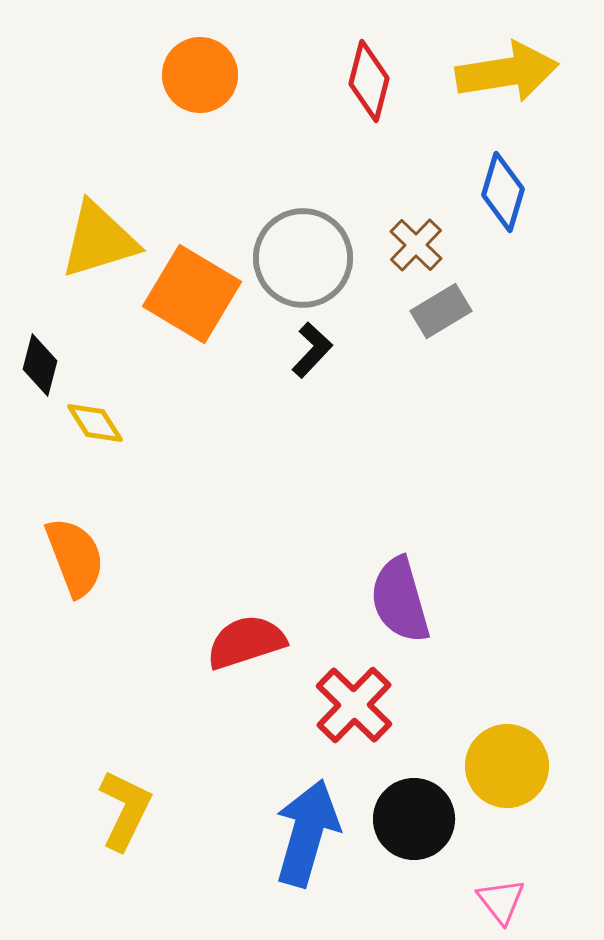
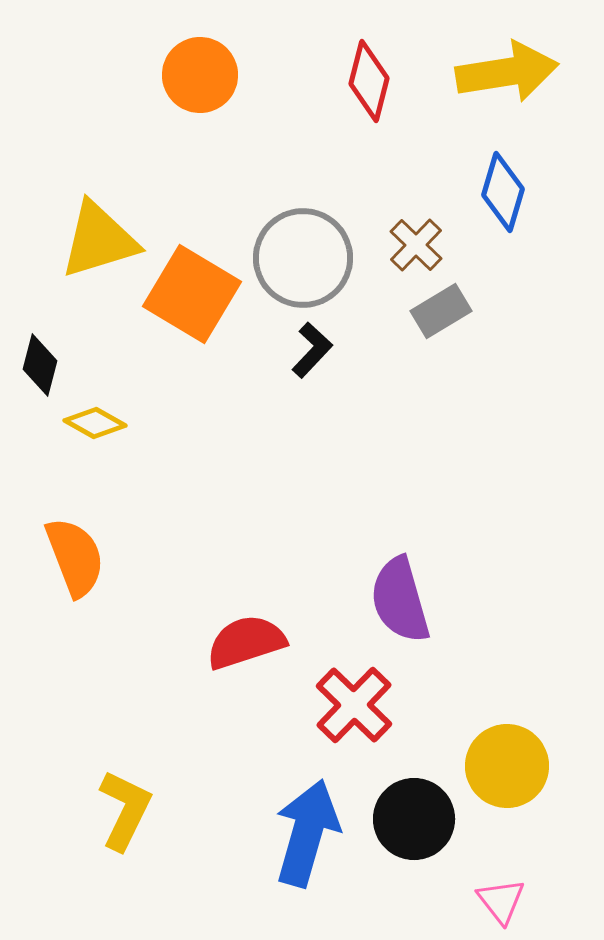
yellow diamond: rotated 28 degrees counterclockwise
